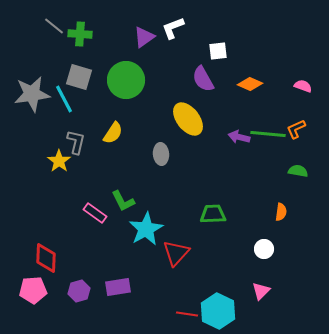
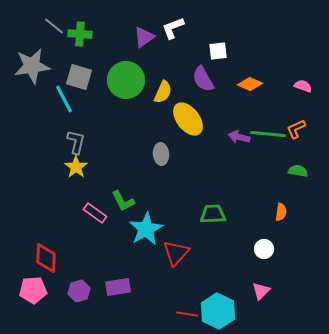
gray star: moved 28 px up
yellow semicircle: moved 50 px right, 41 px up; rotated 10 degrees counterclockwise
yellow star: moved 17 px right, 6 px down
